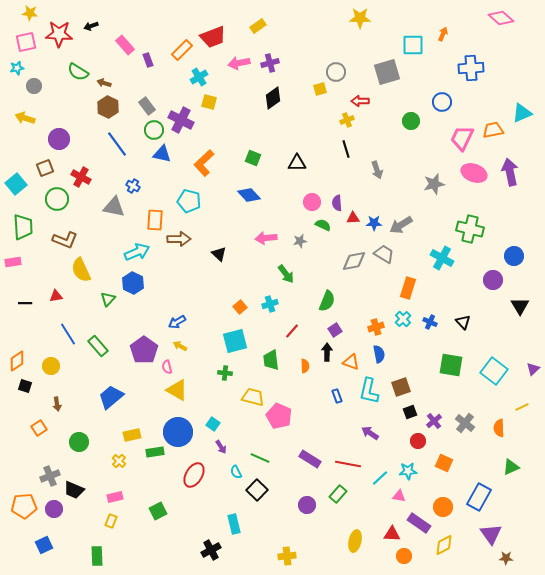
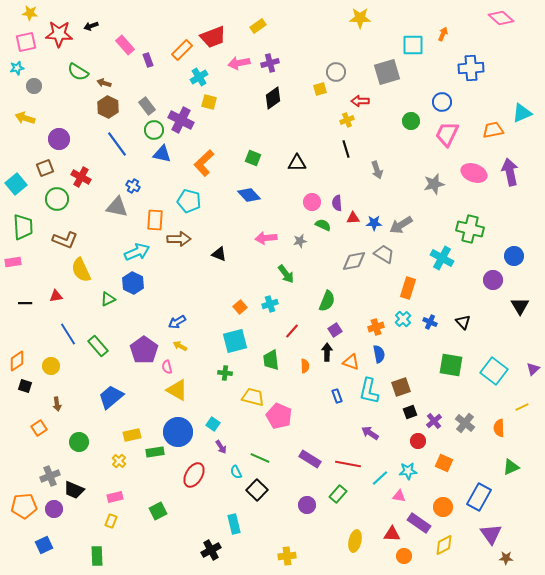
pink trapezoid at (462, 138): moved 15 px left, 4 px up
gray triangle at (114, 207): moved 3 px right
black triangle at (219, 254): rotated 21 degrees counterclockwise
green triangle at (108, 299): rotated 21 degrees clockwise
